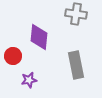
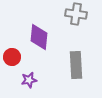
red circle: moved 1 px left, 1 px down
gray rectangle: rotated 8 degrees clockwise
